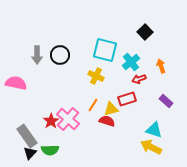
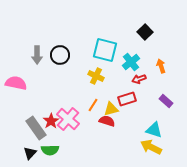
gray rectangle: moved 9 px right, 8 px up
